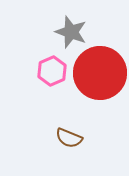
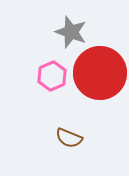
pink hexagon: moved 5 px down
